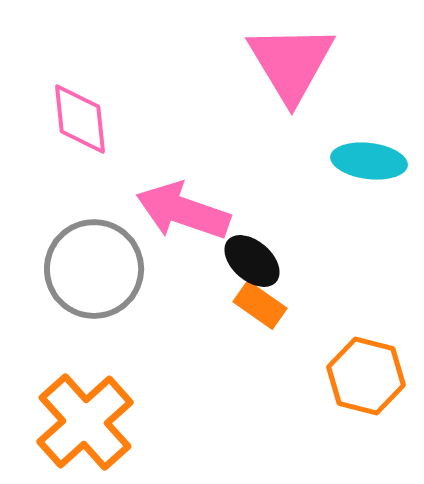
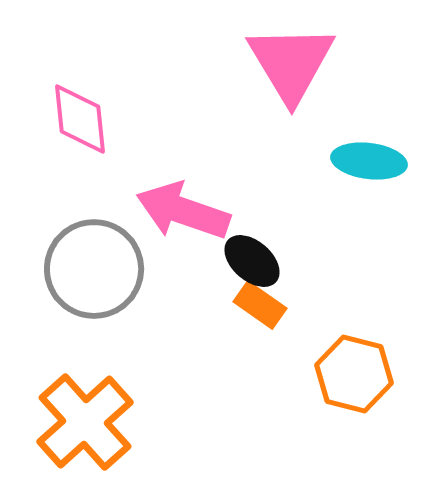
orange hexagon: moved 12 px left, 2 px up
